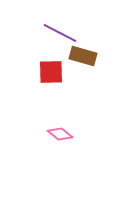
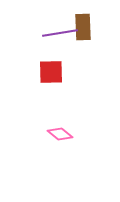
purple line: rotated 36 degrees counterclockwise
brown rectangle: moved 29 px up; rotated 72 degrees clockwise
